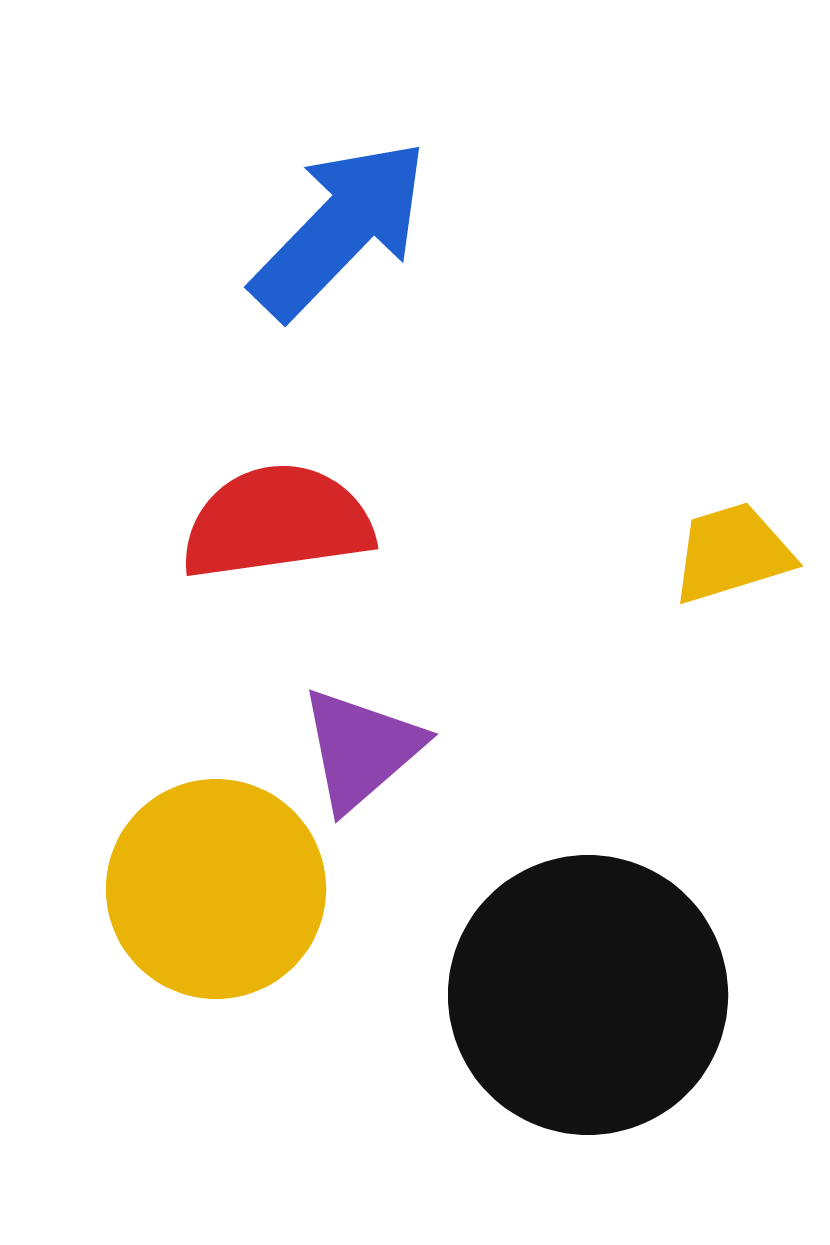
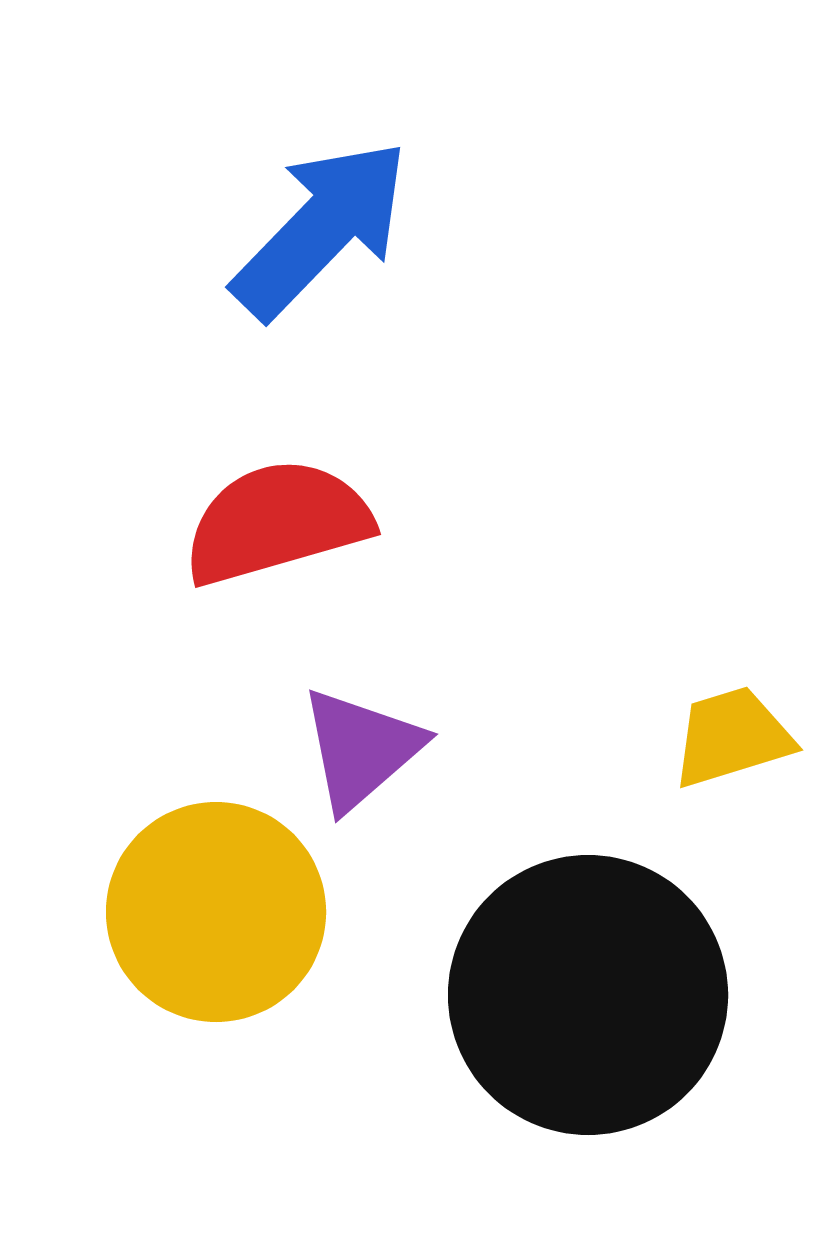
blue arrow: moved 19 px left
red semicircle: rotated 8 degrees counterclockwise
yellow trapezoid: moved 184 px down
yellow circle: moved 23 px down
